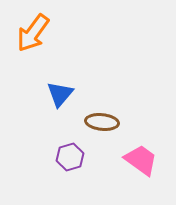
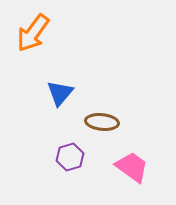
blue triangle: moved 1 px up
pink trapezoid: moved 9 px left, 7 px down
